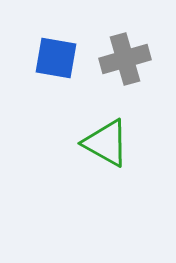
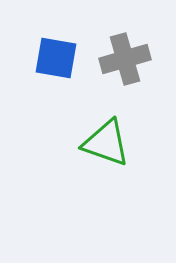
green triangle: rotated 10 degrees counterclockwise
